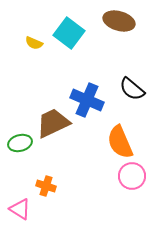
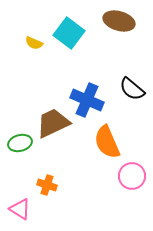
orange semicircle: moved 13 px left
orange cross: moved 1 px right, 1 px up
